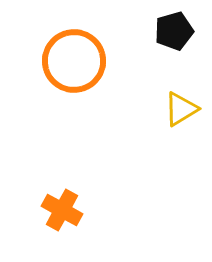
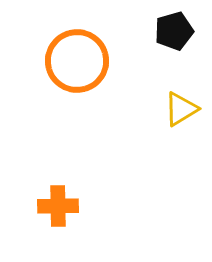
orange circle: moved 3 px right
orange cross: moved 4 px left, 4 px up; rotated 30 degrees counterclockwise
